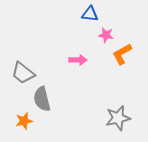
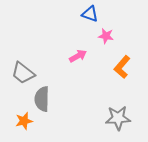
blue triangle: rotated 12 degrees clockwise
pink star: moved 1 px down
orange L-shape: moved 13 px down; rotated 20 degrees counterclockwise
pink arrow: moved 4 px up; rotated 30 degrees counterclockwise
gray semicircle: rotated 15 degrees clockwise
gray star: rotated 10 degrees clockwise
